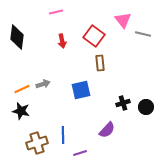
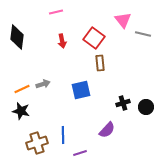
red square: moved 2 px down
